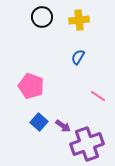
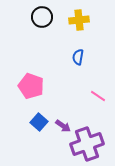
blue semicircle: rotated 21 degrees counterclockwise
